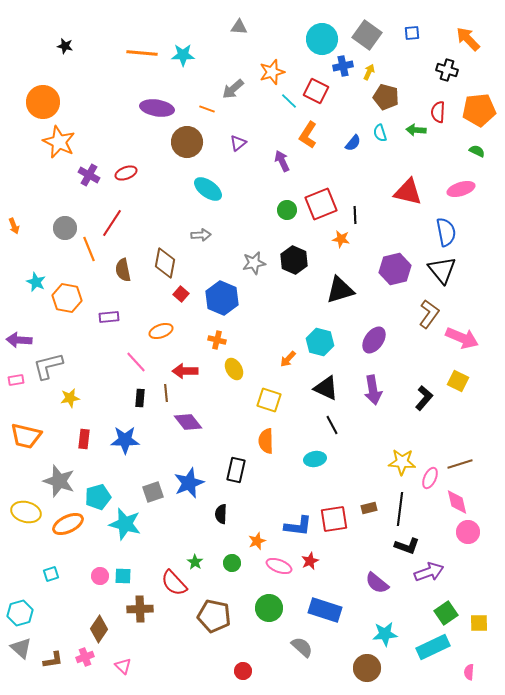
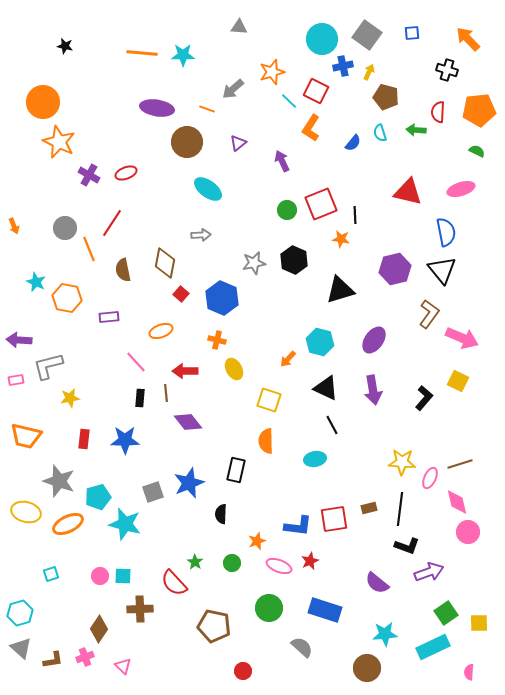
orange L-shape at (308, 135): moved 3 px right, 7 px up
brown pentagon at (214, 616): moved 10 px down
